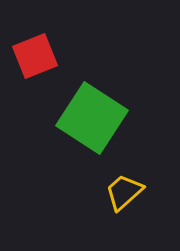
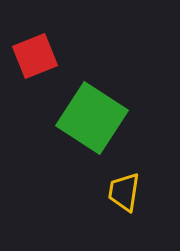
yellow trapezoid: rotated 39 degrees counterclockwise
